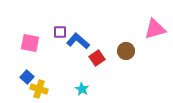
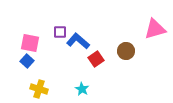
red square: moved 1 px left, 1 px down
blue square: moved 16 px up
